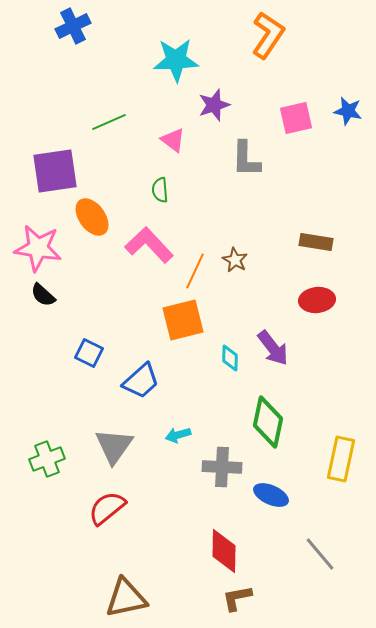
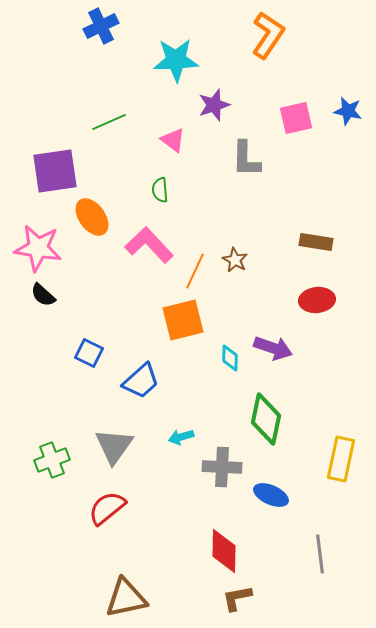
blue cross: moved 28 px right
purple arrow: rotated 33 degrees counterclockwise
green diamond: moved 2 px left, 3 px up
cyan arrow: moved 3 px right, 2 px down
green cross: moved 5 px right, 1 px down
gray line: rotated 33 degrees clockwise
